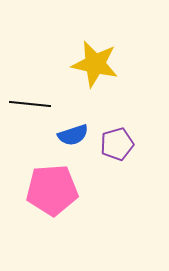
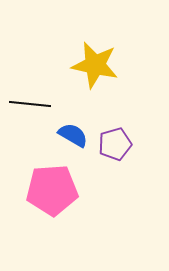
yellow star: moved 1 px down
blue semicircle: rotated 132 degrees counterclockwise
purple pentagon: moved 2 px left
